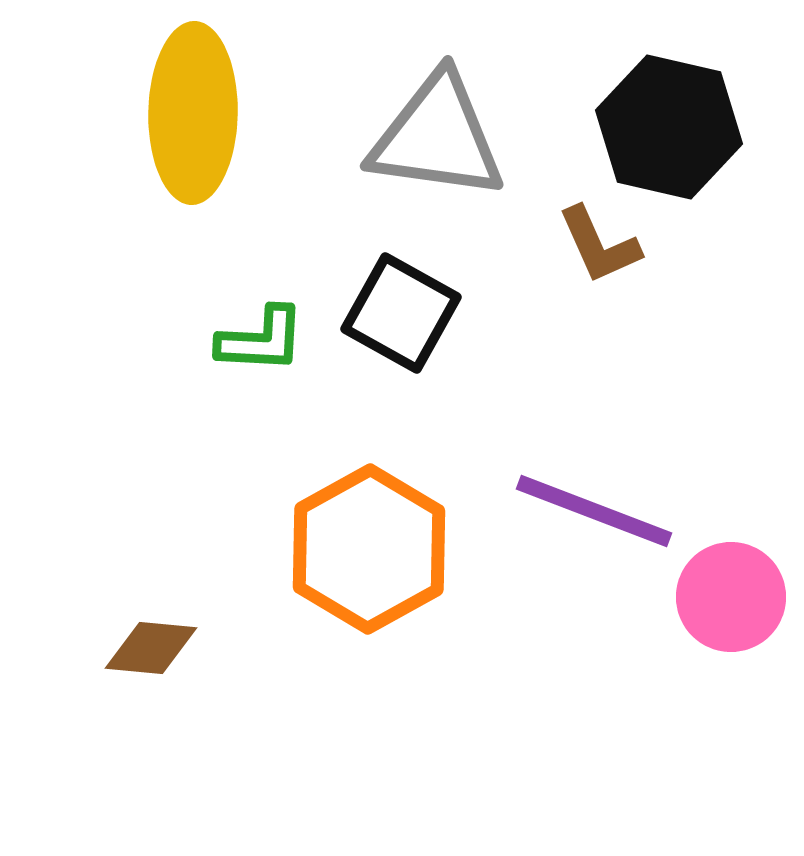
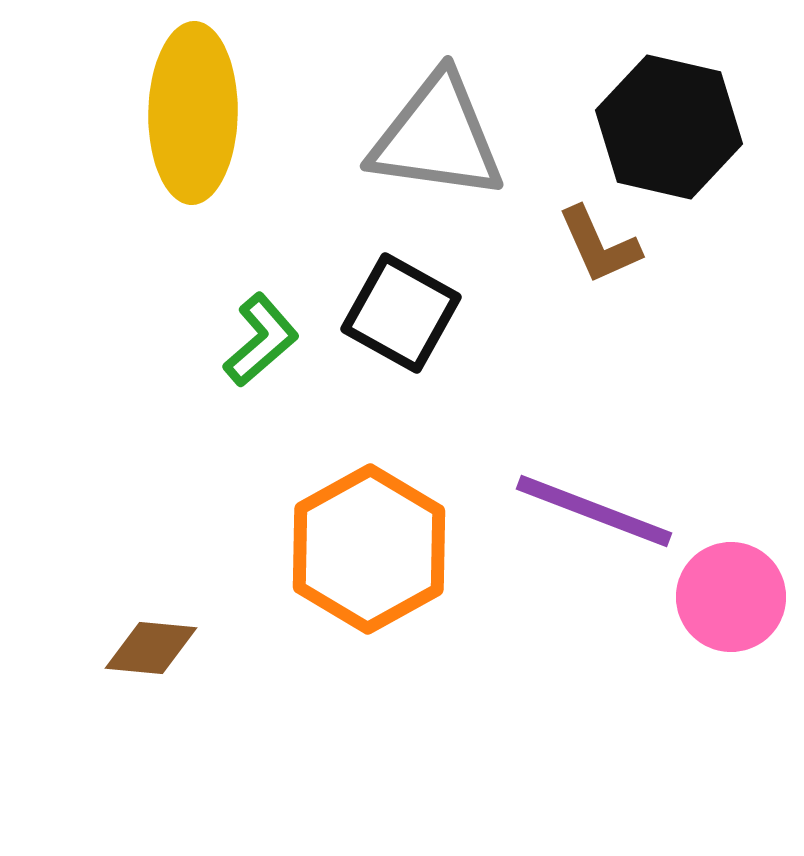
green L-shape: rotated 44 degrees counterclockwise
